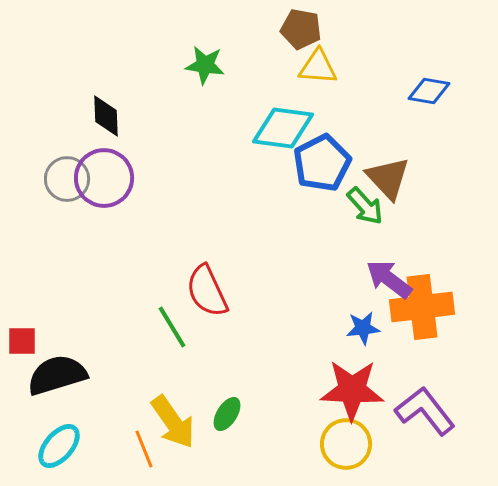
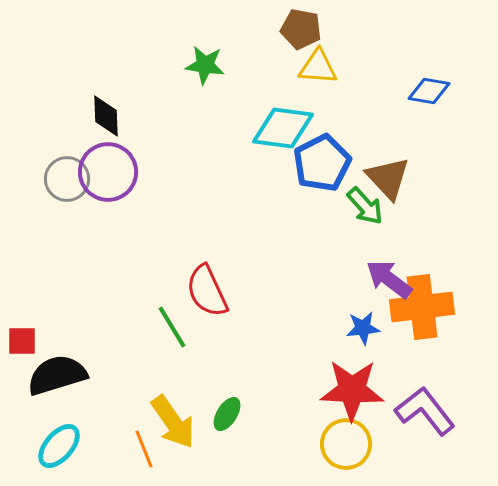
purple circle: moved 4 px right, 6 px up
